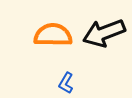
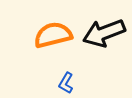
orange semicircle: rotated 15 degrees counterclockwise
